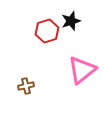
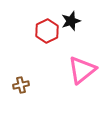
red hexagon: rotated 10 degrees counterclockwise
brown cross: moved 5 px left, 1 px up
